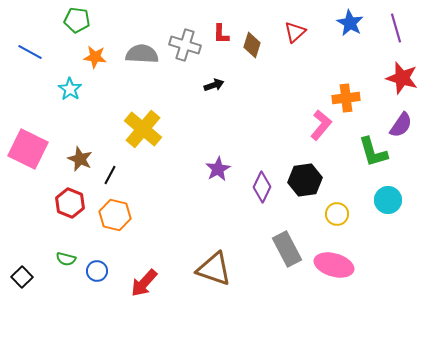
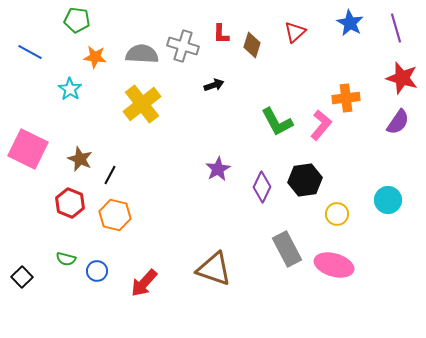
gray cross: moved 2 px left, 1 px down
purple semicircle: moved 3 px left, 3 px up
yellow cross: moved 1 px left, 25 px up; rotated 12 degrees clockwise
green L-shape: moved 96 px left, 30 px up; rotated 12 degrees counterclockwise
